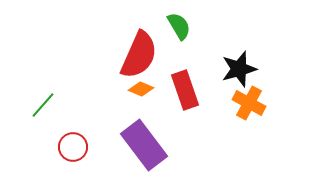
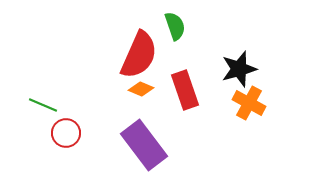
green semicircle: moved 4 px left; rotated 12 degrees clockwise
green line: rotated 72 degrees clockwise
red circle: moved 7 px left, 14 px up
